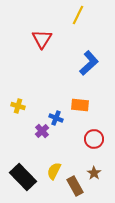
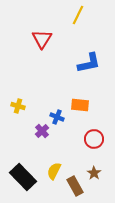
blue L-shape: rotated 30 degrees clockwise
blue cross: moved 1 px right, 1 px up
